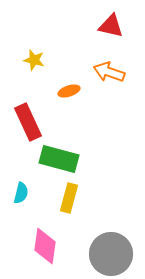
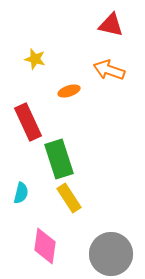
red triangle: moved 1 px up
yellow star: moved 1 px right, 1 px up
orange arrow: moved 2 px up
green rectangle: rotated 57 degrees clockwise
yellow rectangle: rotated 48 degrees counterclockwise
